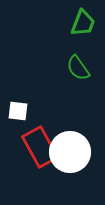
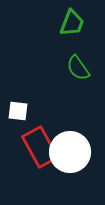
green trapezoid: moved 11 px left
